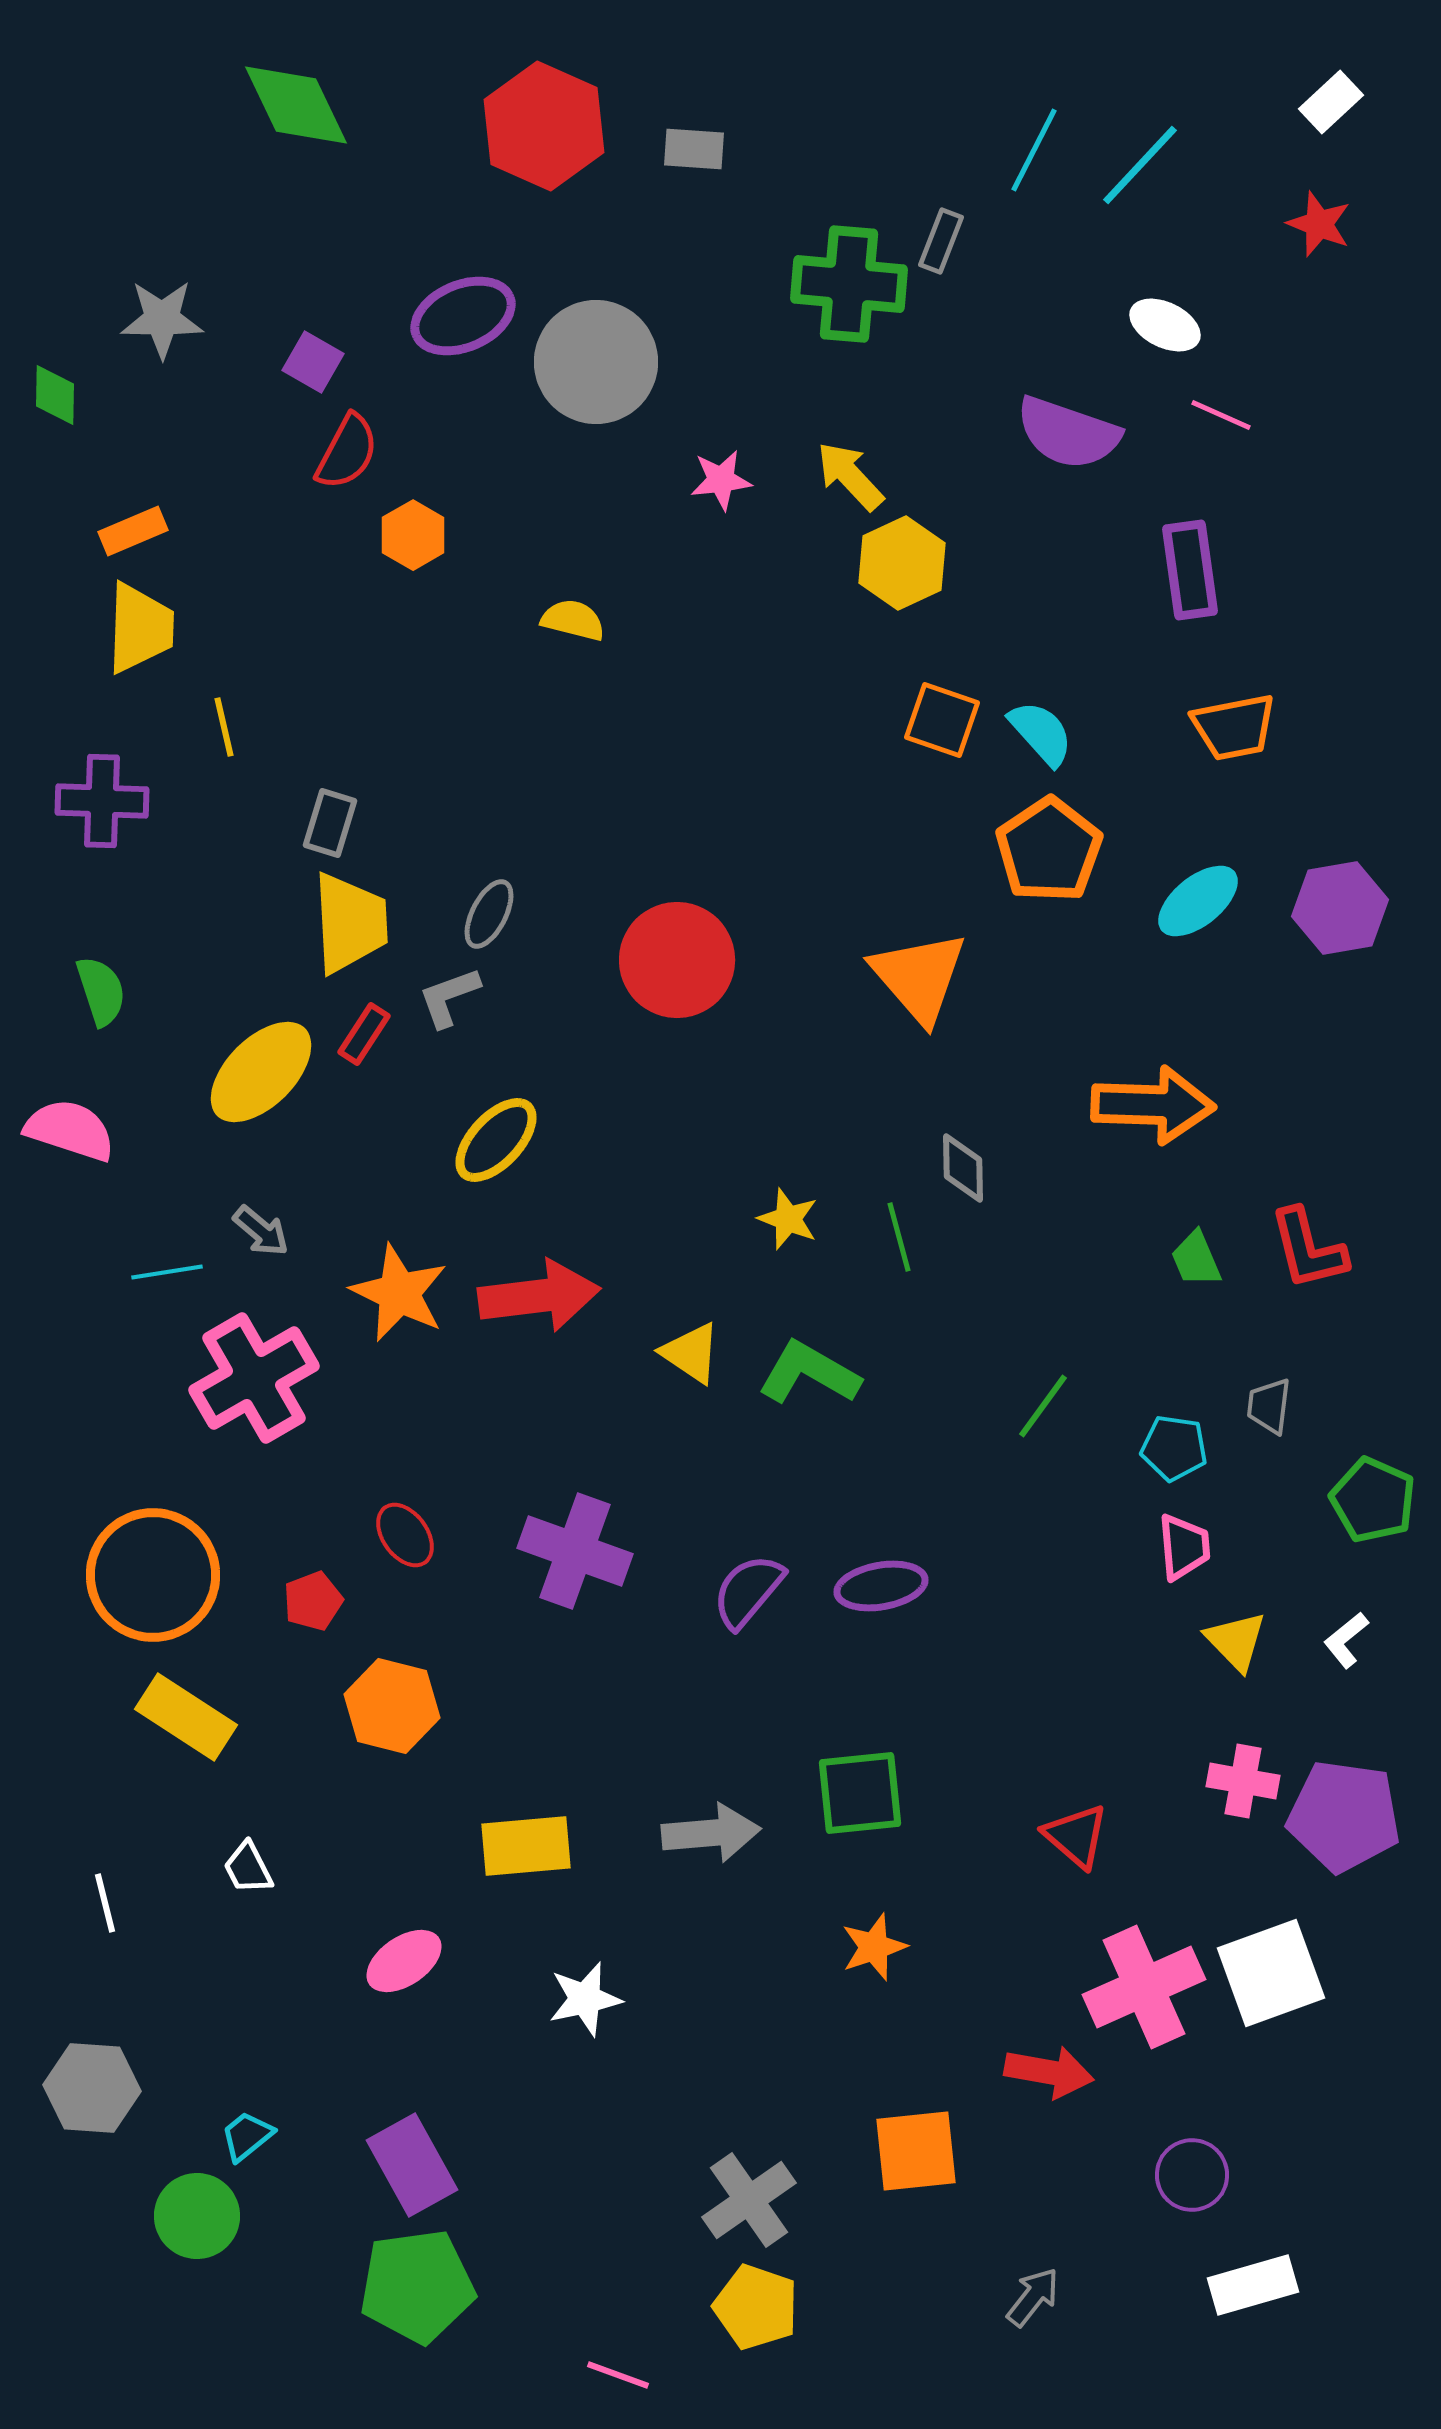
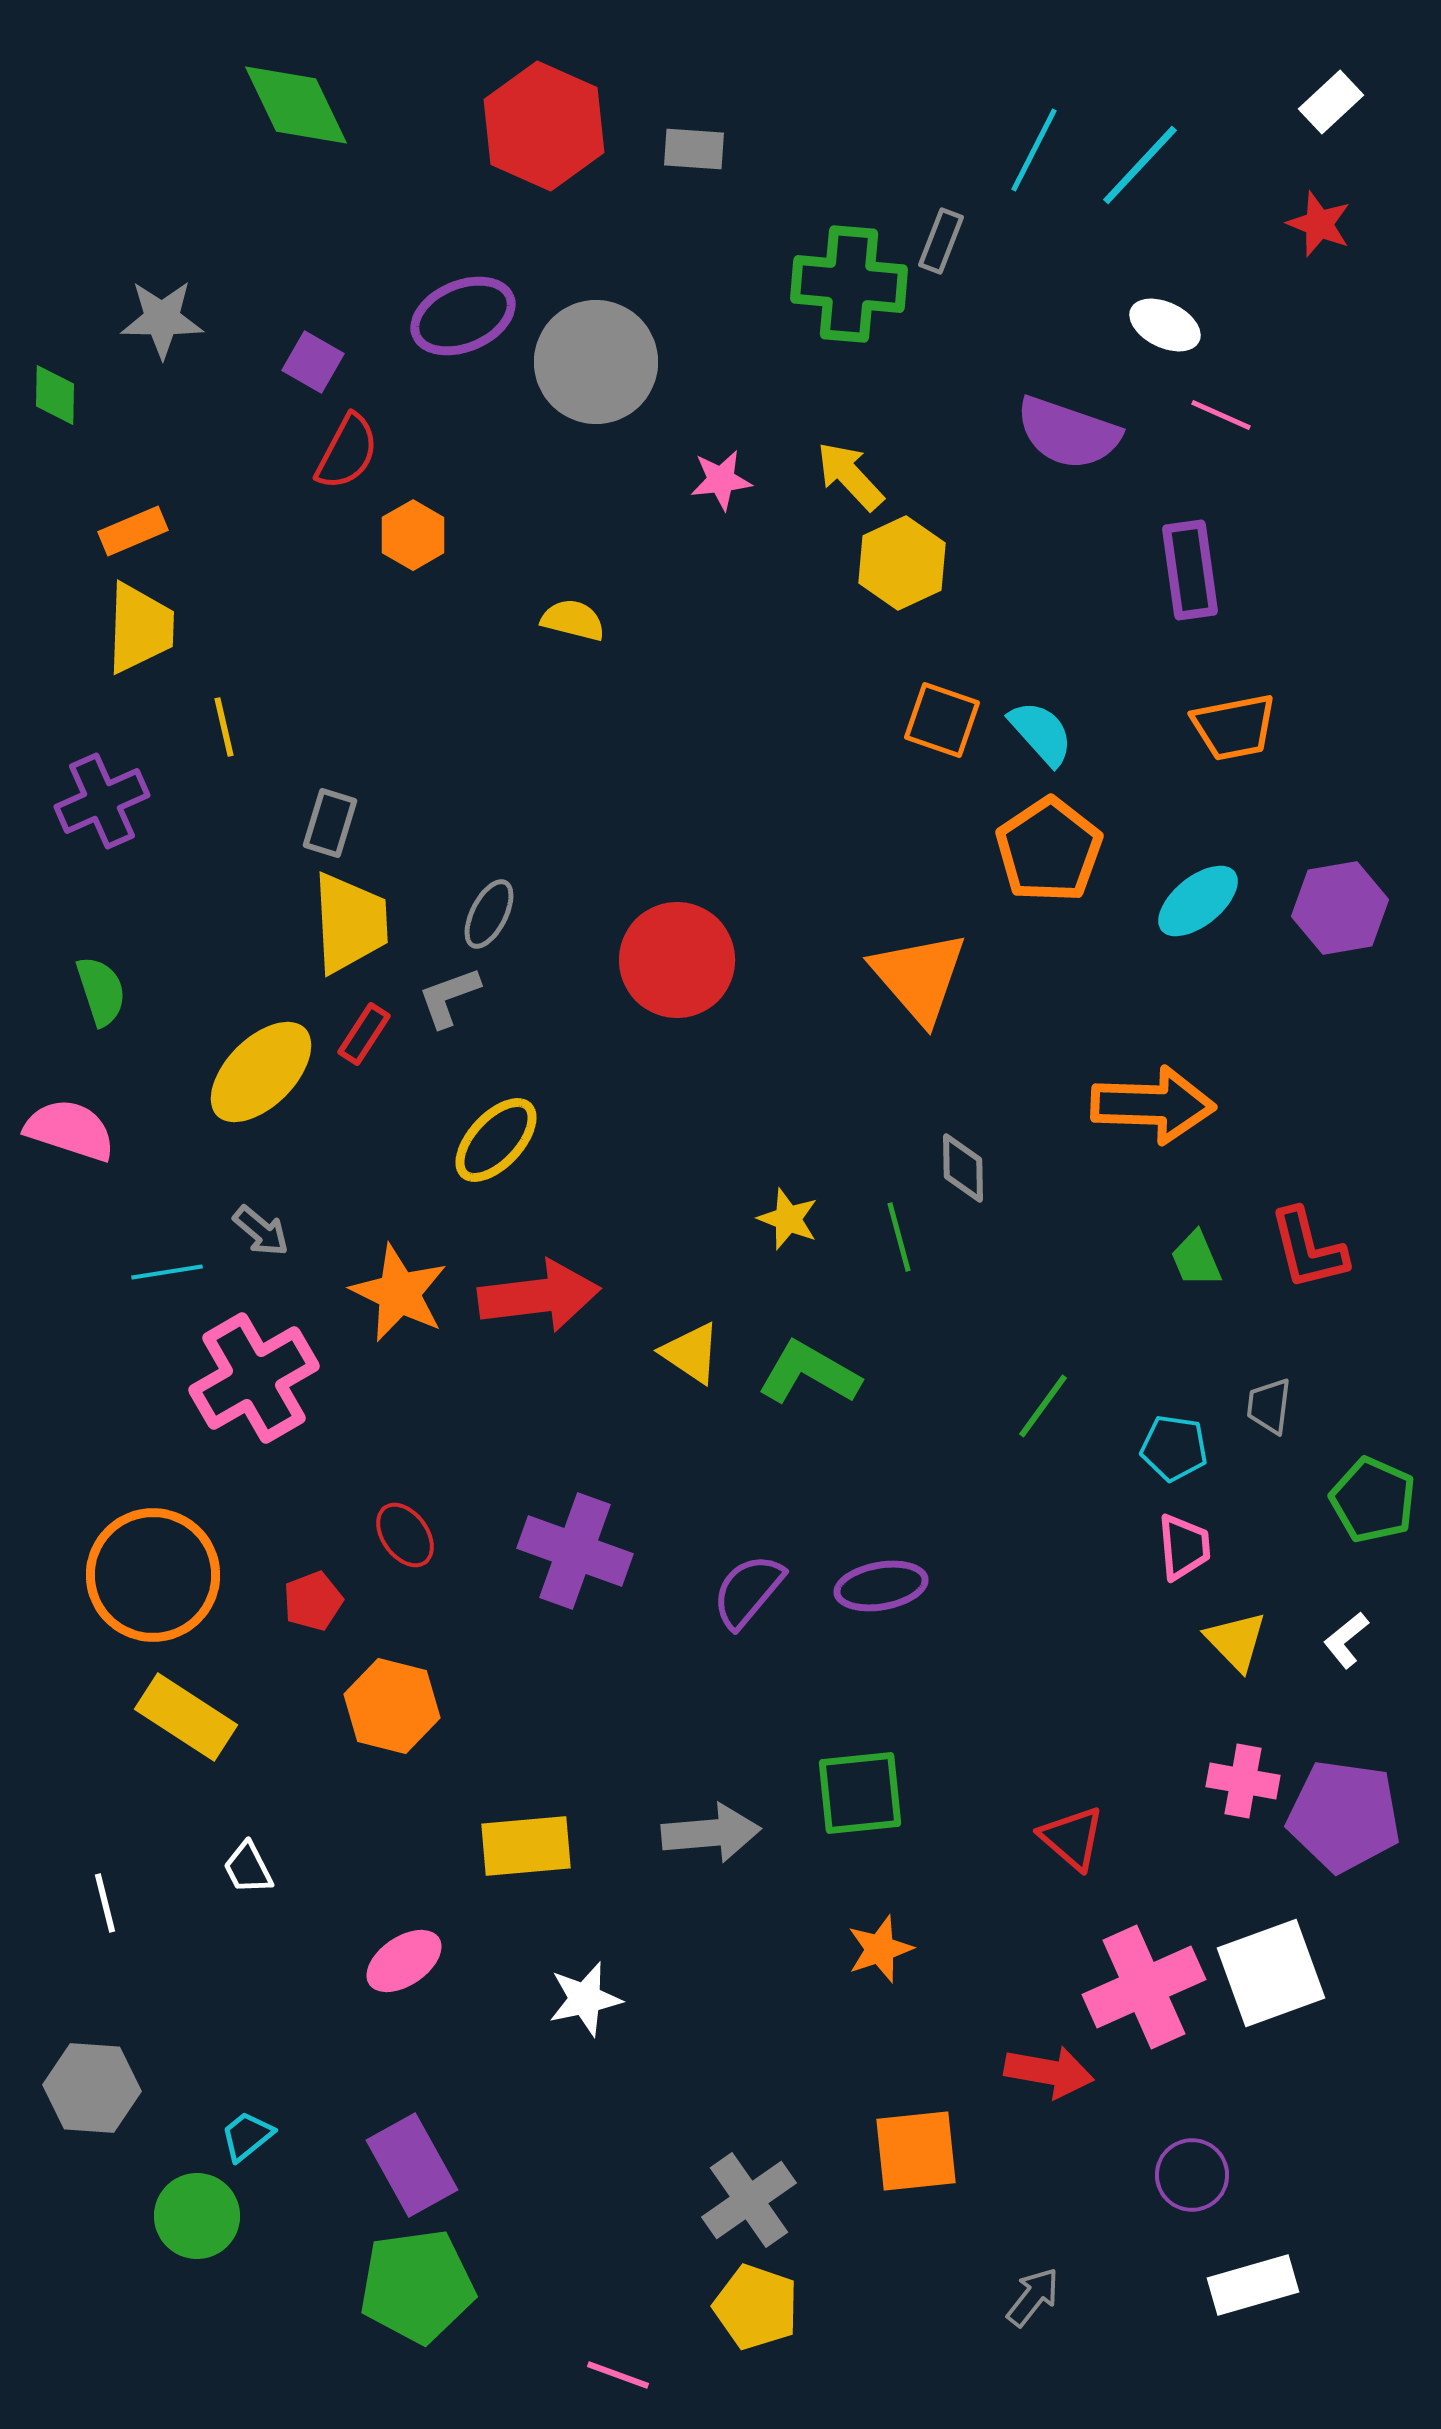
purple cross at (102, 801): rotated 26 degrees counterclockwise
red triangle at (1076, 1836): moved 4 px left, 2 px down
orange star at (874, 1947): moved 6 px right, 2 px down
